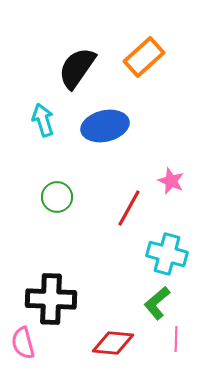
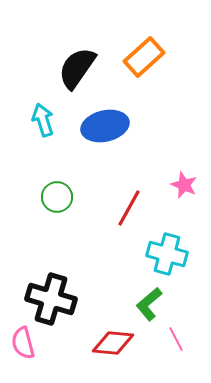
pink star: moved 13 px right, 4 px down
black cross: rotated 15 degrees clockwise
green L-shape: moved 8 px left, 1 px down
pink line: rotated 30 degrees counterclockwise
